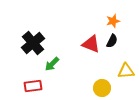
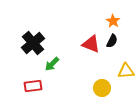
orange star: rotated 24 degrees counterclockwise
